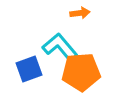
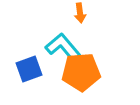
orange arrow: rotated 90 degrees clockwise
cyan L-shape: moved 3 px right
